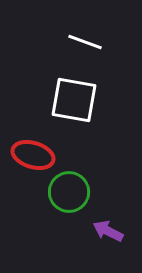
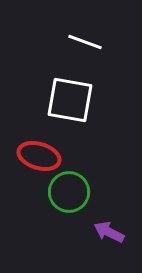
white square: moved 4 px left
red ellipse: moved 6 px right, 1 px down
purple arrow: moved 1 px right, 1 px down
